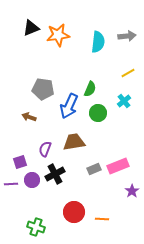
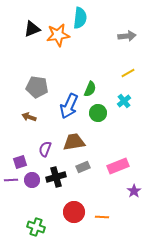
black triangle: moved 1 px right, 1 px down
cyan semicircle: moved 18 px left, 24 px up
gray pentagon: moved 6 px left, 2 px up
gray rectangle: moved 11 px left, 2 px up
black cross: moved 1 px right, 3 px down; rotated 12 degrees clockwise
purple line: moved 4 px up
purple star: moved 2 px right
orange line: moved 2 px up
